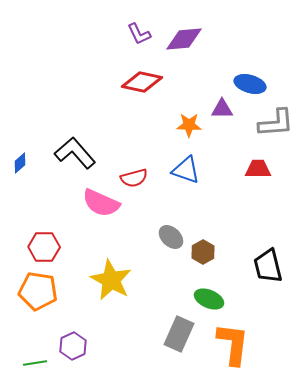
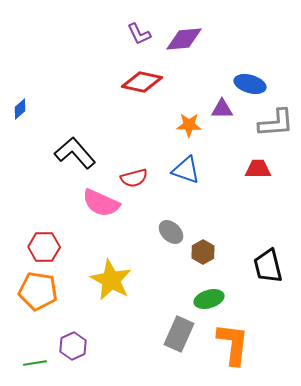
blue diamond: moved 54 px up
gray ellipse: moved 5 px up
green ellipse: rotated 40 degrees counterclockwise
